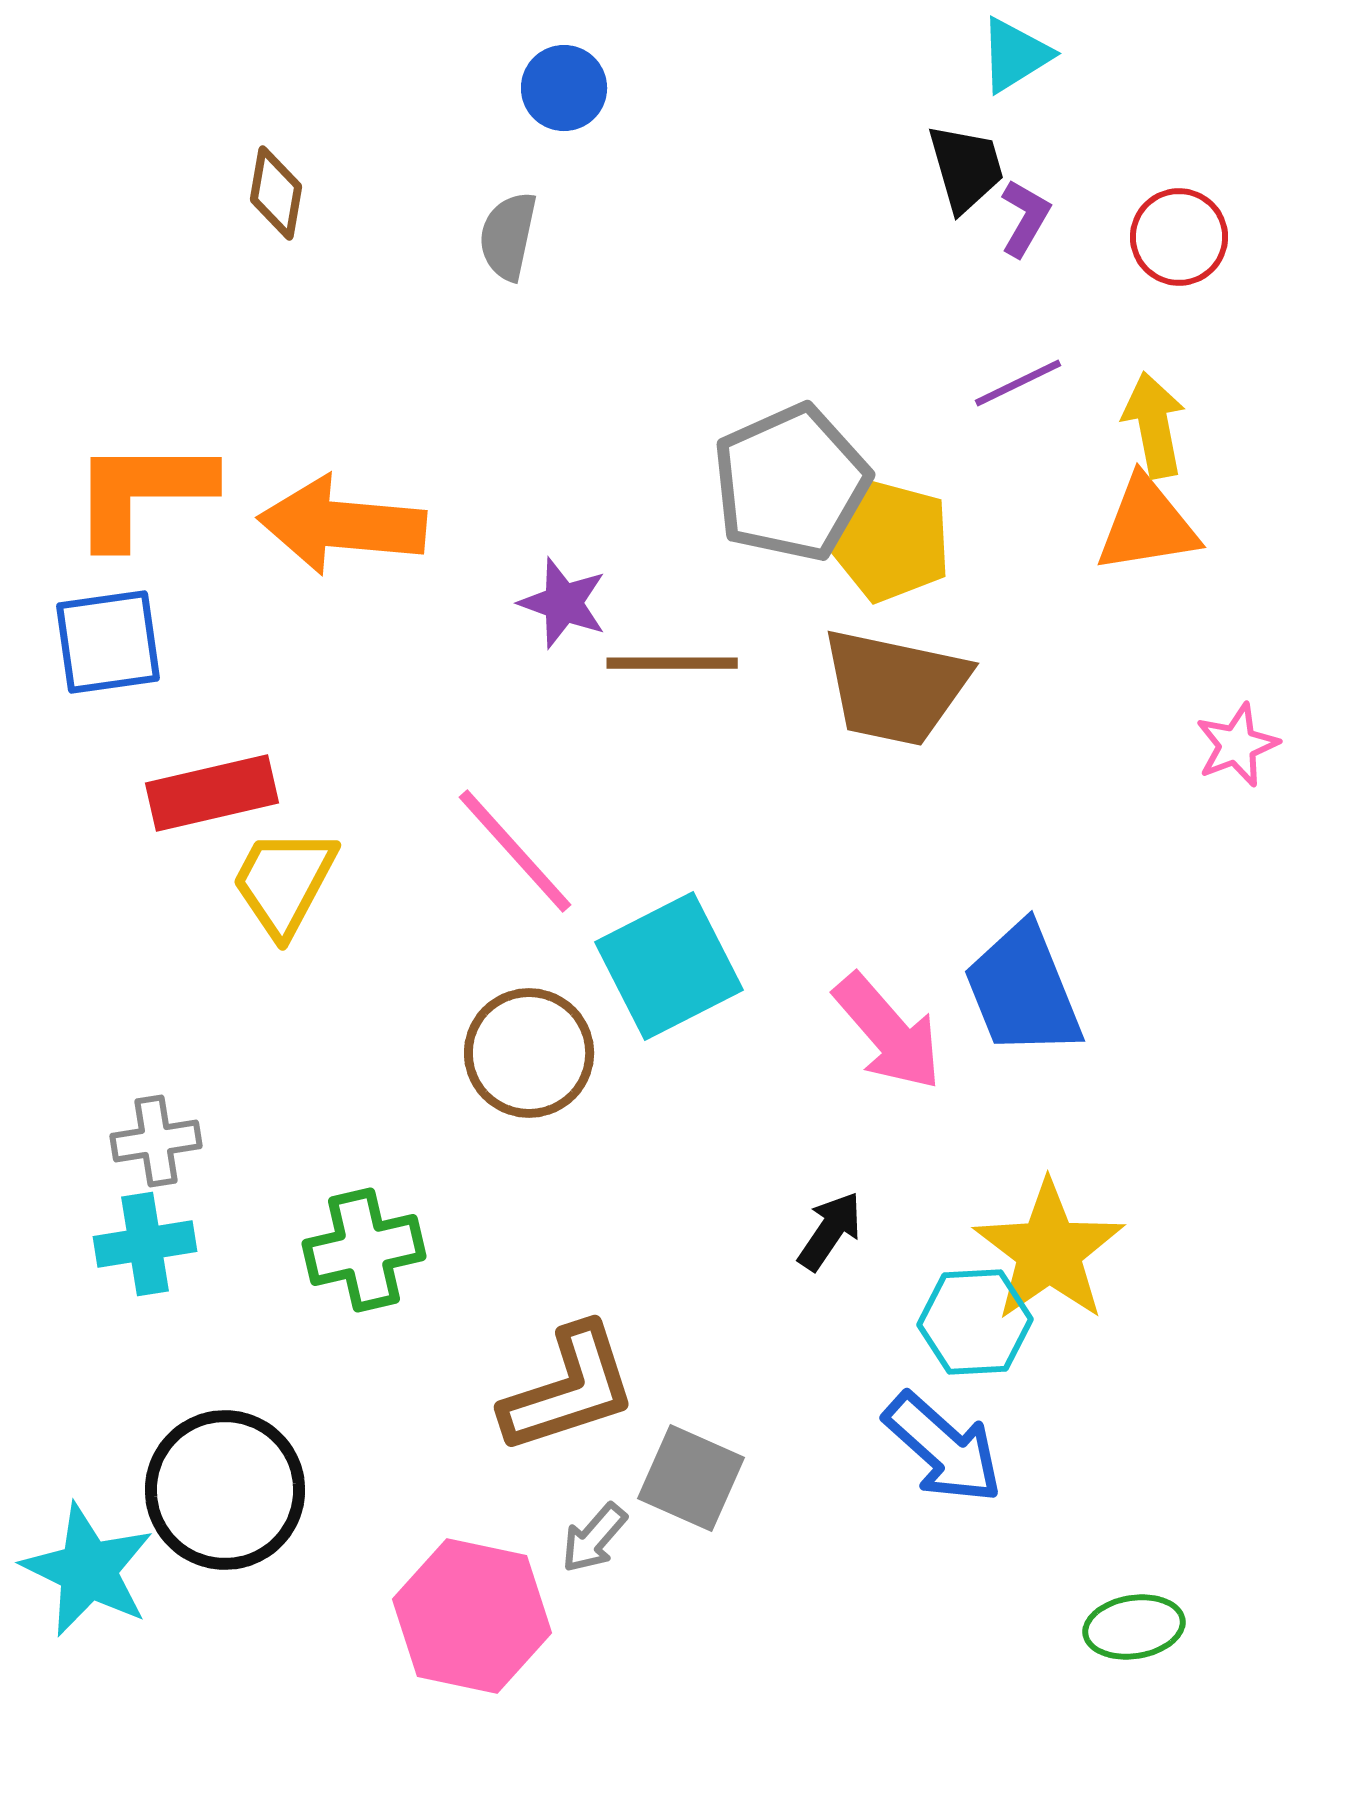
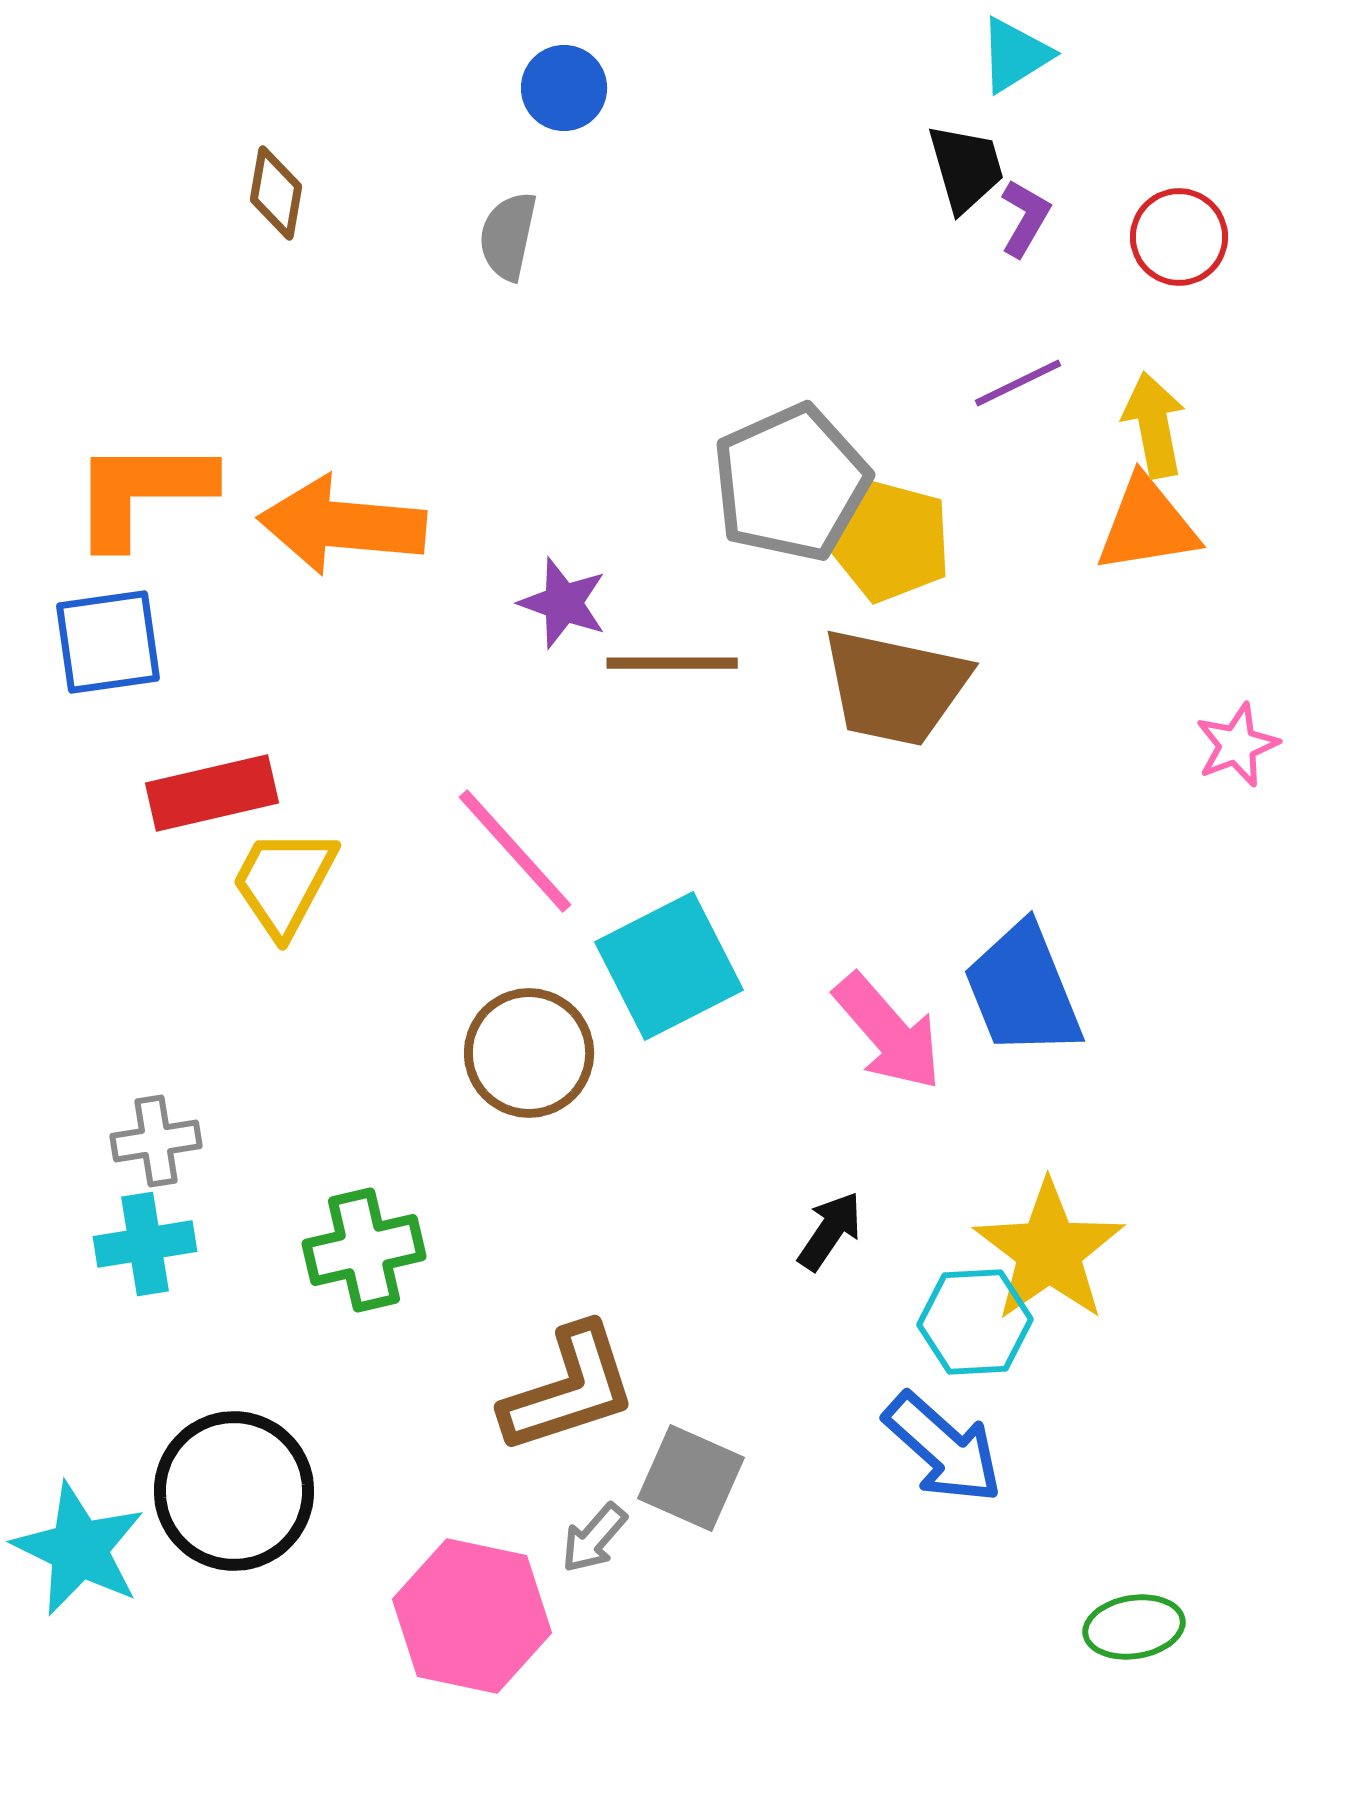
black circle: moved 9 px right, 1 px down
cyan star: moved 9 px left, 21 px up
